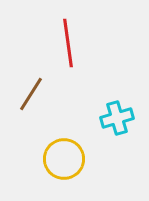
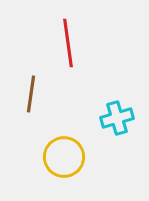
brown line: rotated 24 degrees counterclockwise
yellow circle: moved 2 px up
